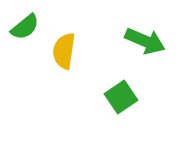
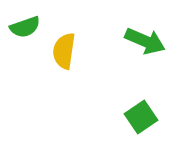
green semicircle: rotated 20 degrees clockwise
green square: moved 20 px right, 20 px down
